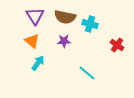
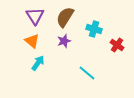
brown semicircle: rotated 110 degrees clockwise
cyan cross: moved 4 px right, 5 px down
purple star: rotated 16 degrees counterclockwise
